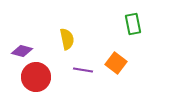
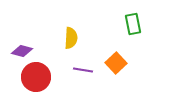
yellow semicircle: moved 4 px right, 1 px up; rotated 15 degrees clockwise
orange square: rotated 10 degrees clockwise
